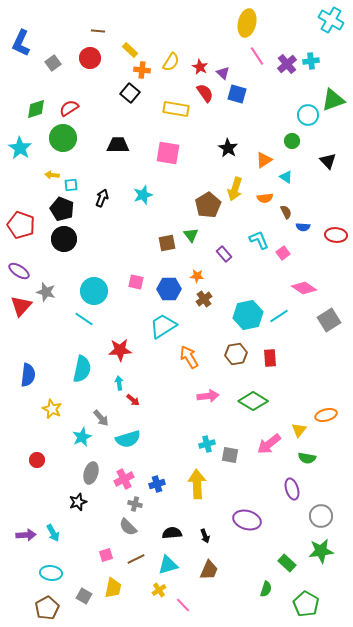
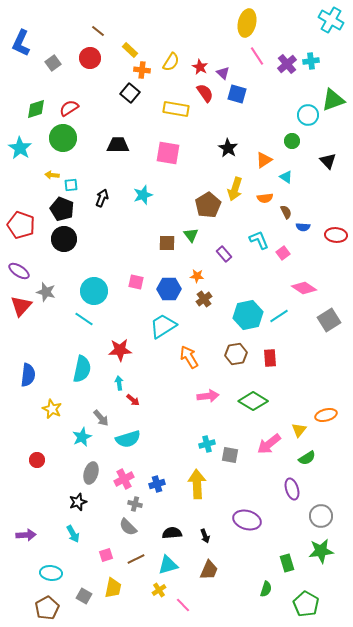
brown line at (98, 31): rotated 32 degrees clockwise
brown square at (167, 243): rotated 12 degrees clockwise
green semicircle at (307, 458): rotated 42 degrees counterclockwise
cyan arrow at (53, 533): moved 20 px right, 1 px down
green rectangle at (287, 563): rotated 30 degrees clockwise
